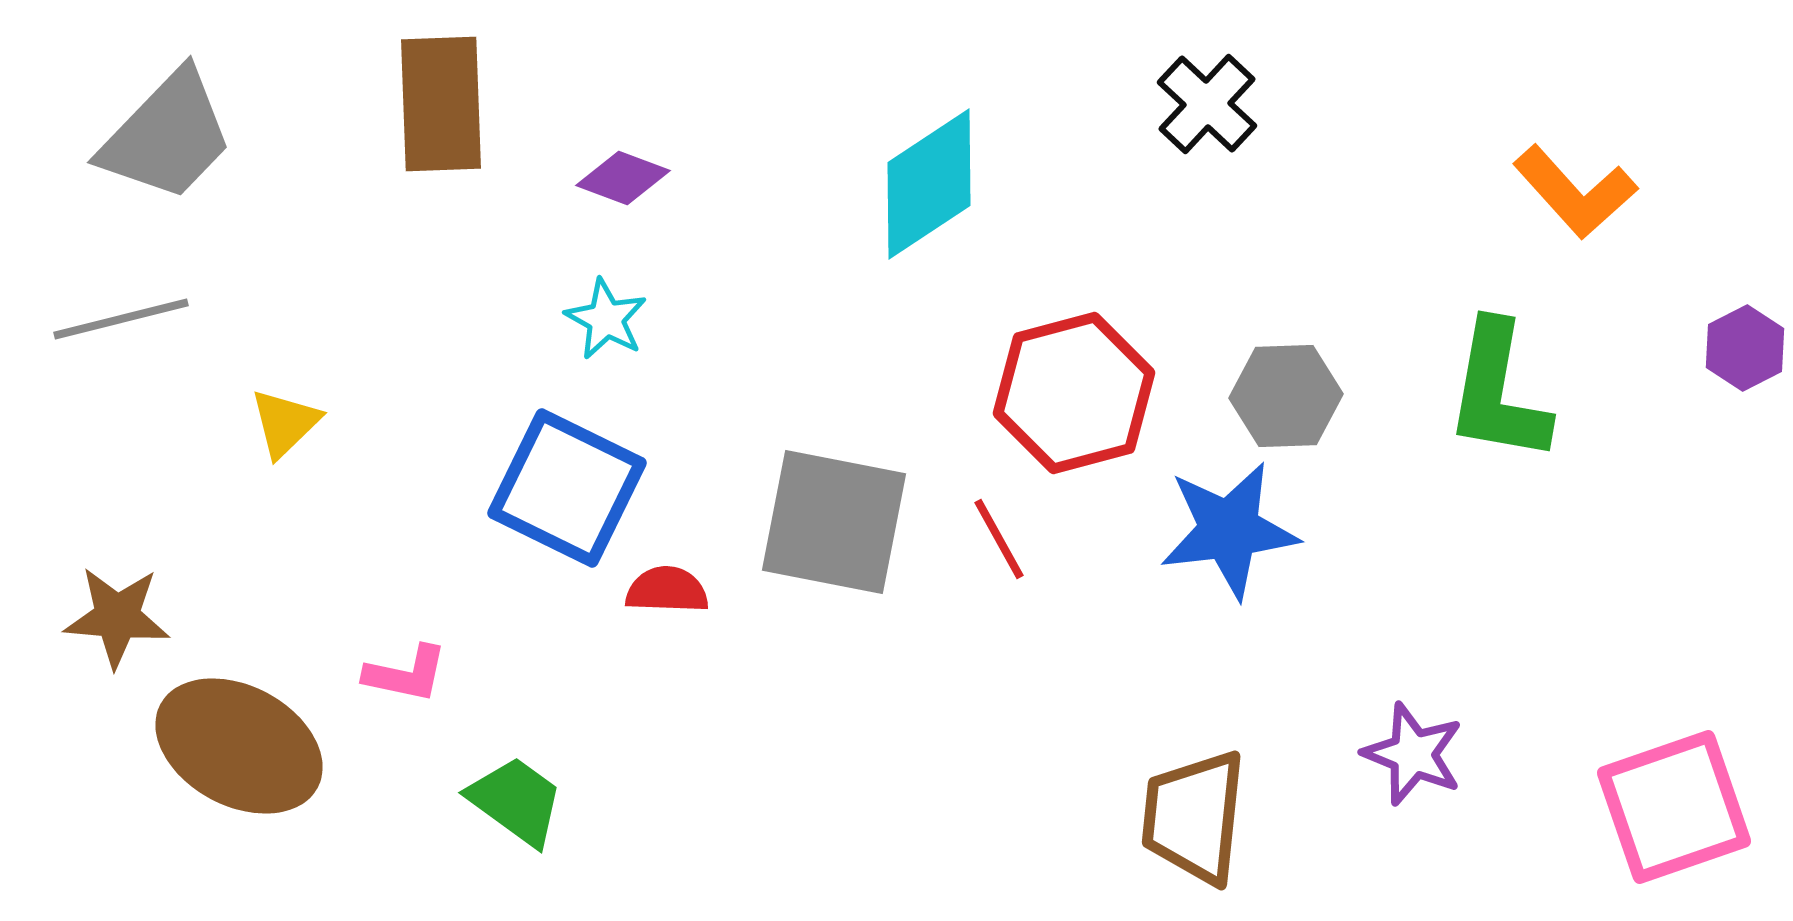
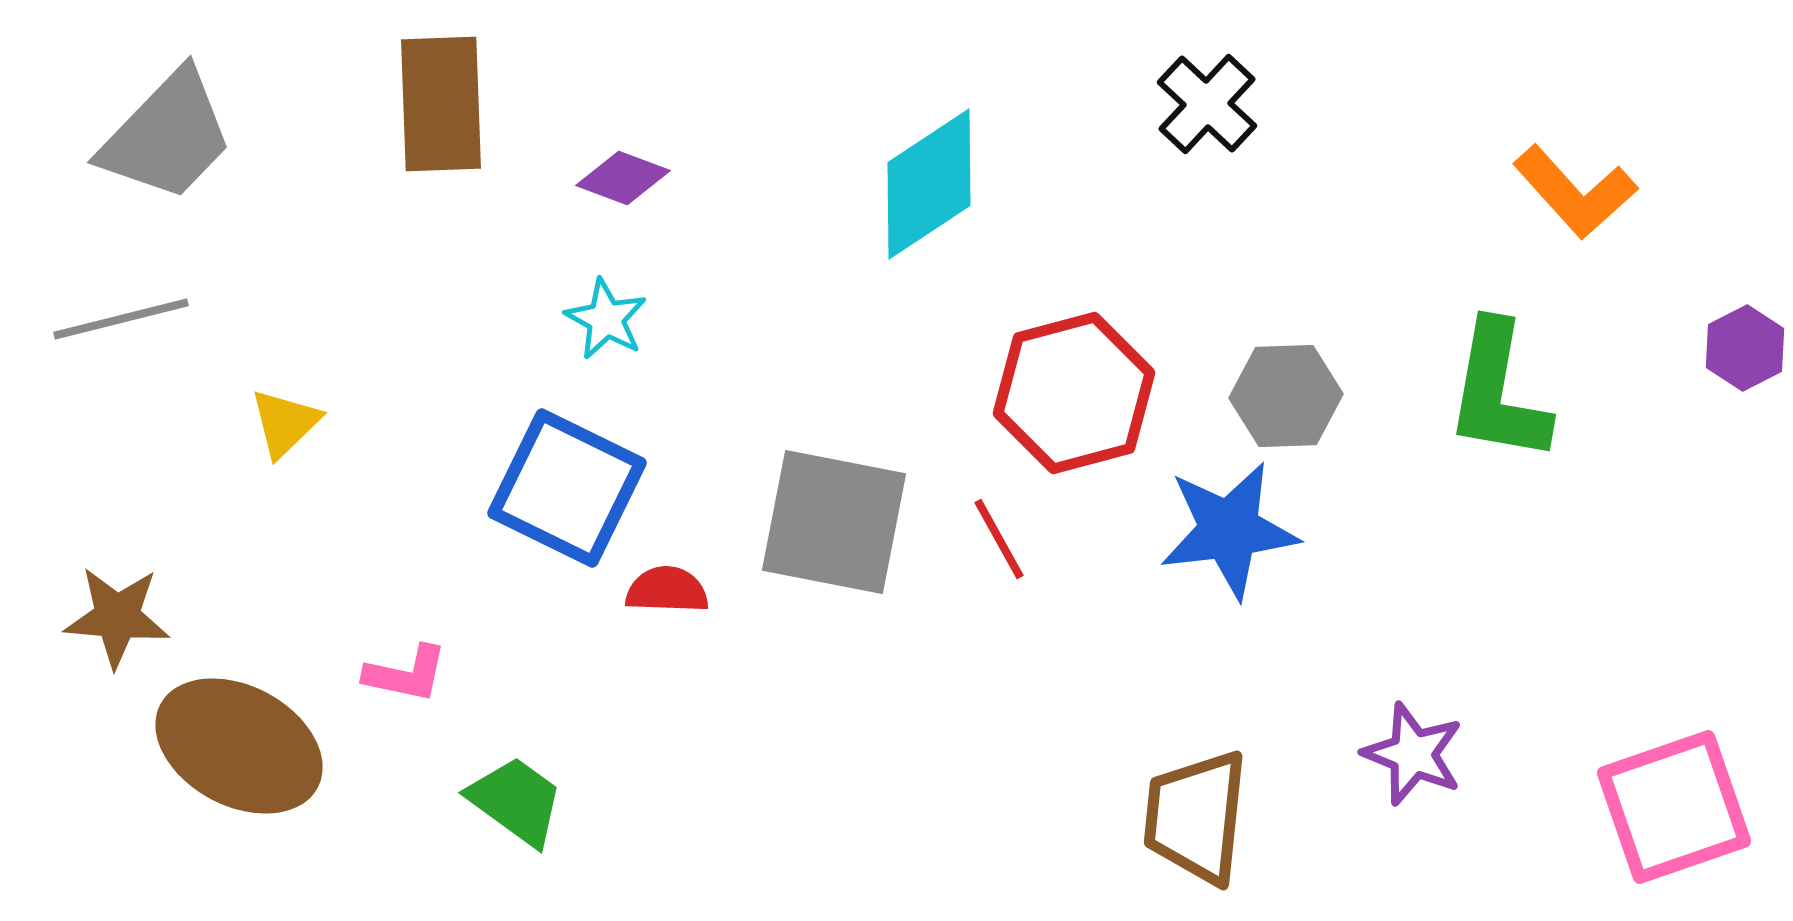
brown trapezoid: moved 2 px right
